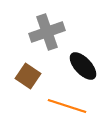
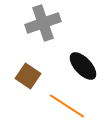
gray cross: moved 4 px left, 9 px up
orange line: rotated 15 degrees clockwise
